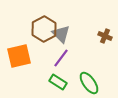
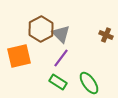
brown hexagon: moved 3 px left
brown cross: moved 1 px right, 1 px up
